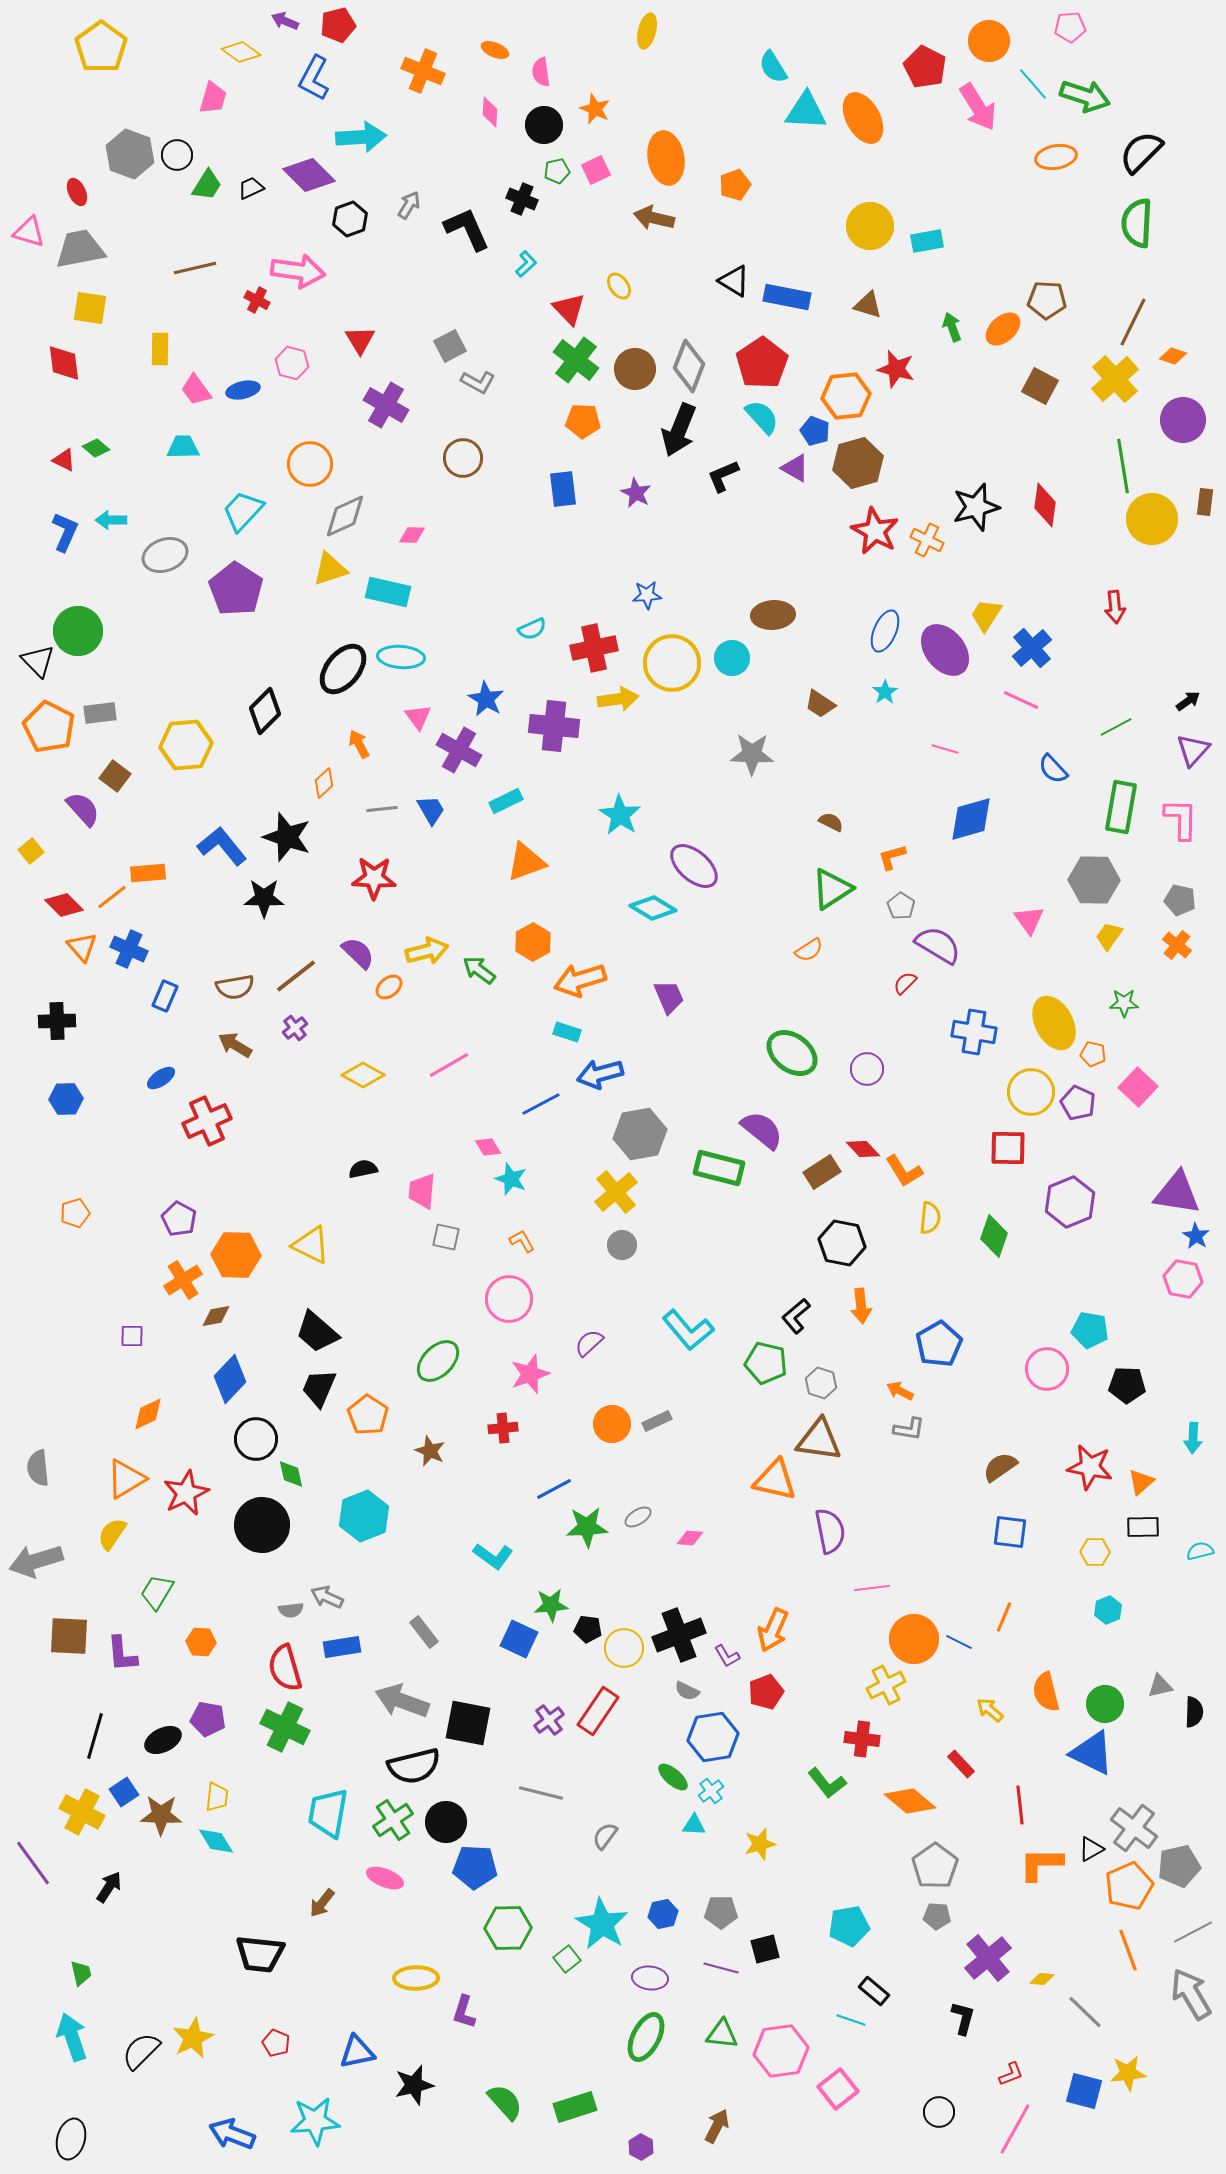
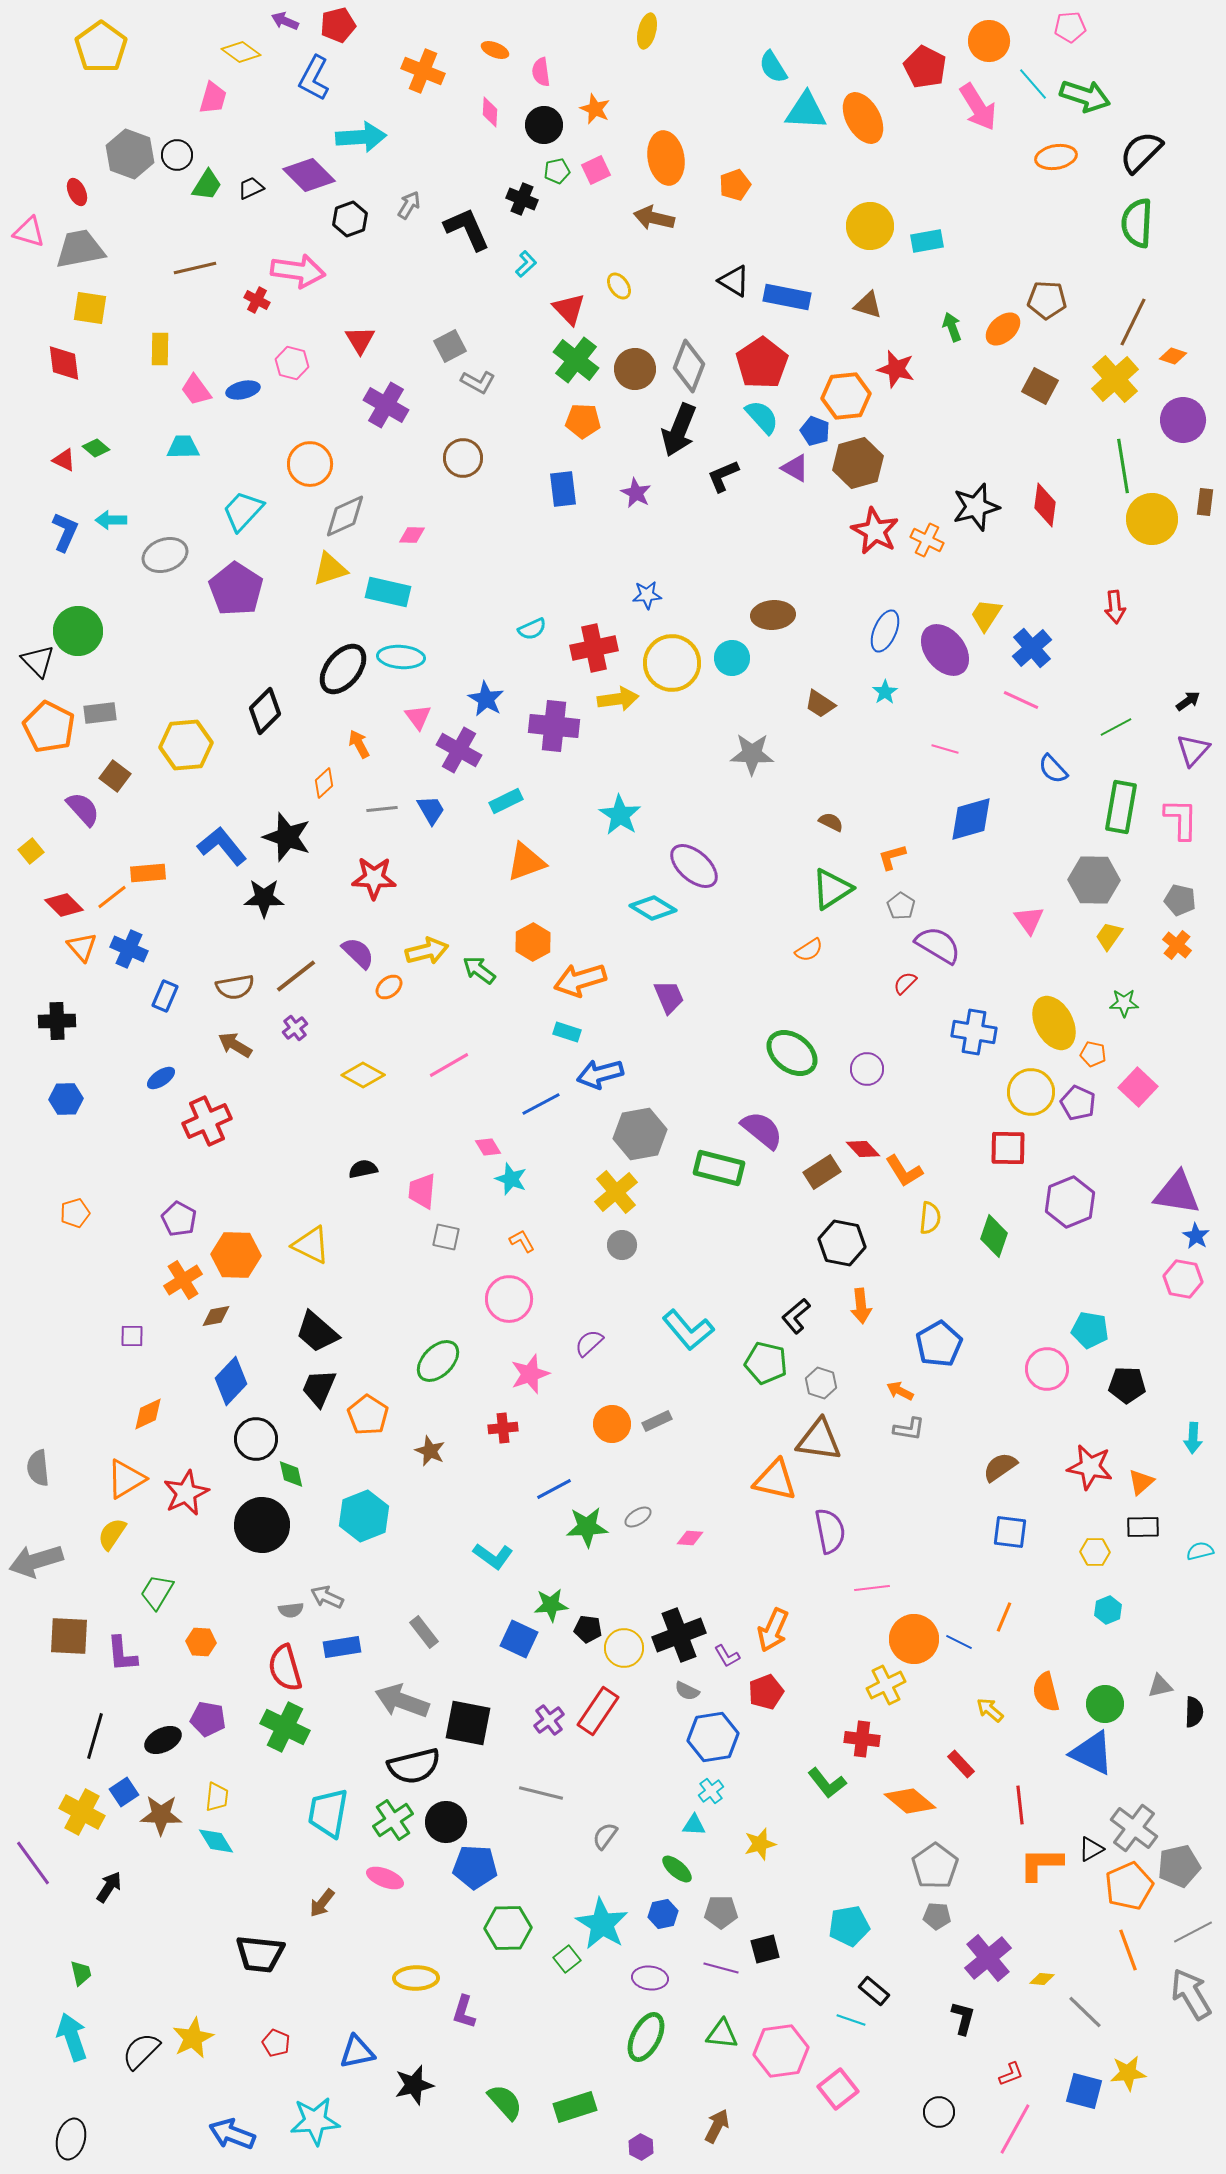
blue diamond at (230, 1379): moved 1 px right, 2 px down
green ellipse at (673, 1777): moved 4 px right, 92 px down
